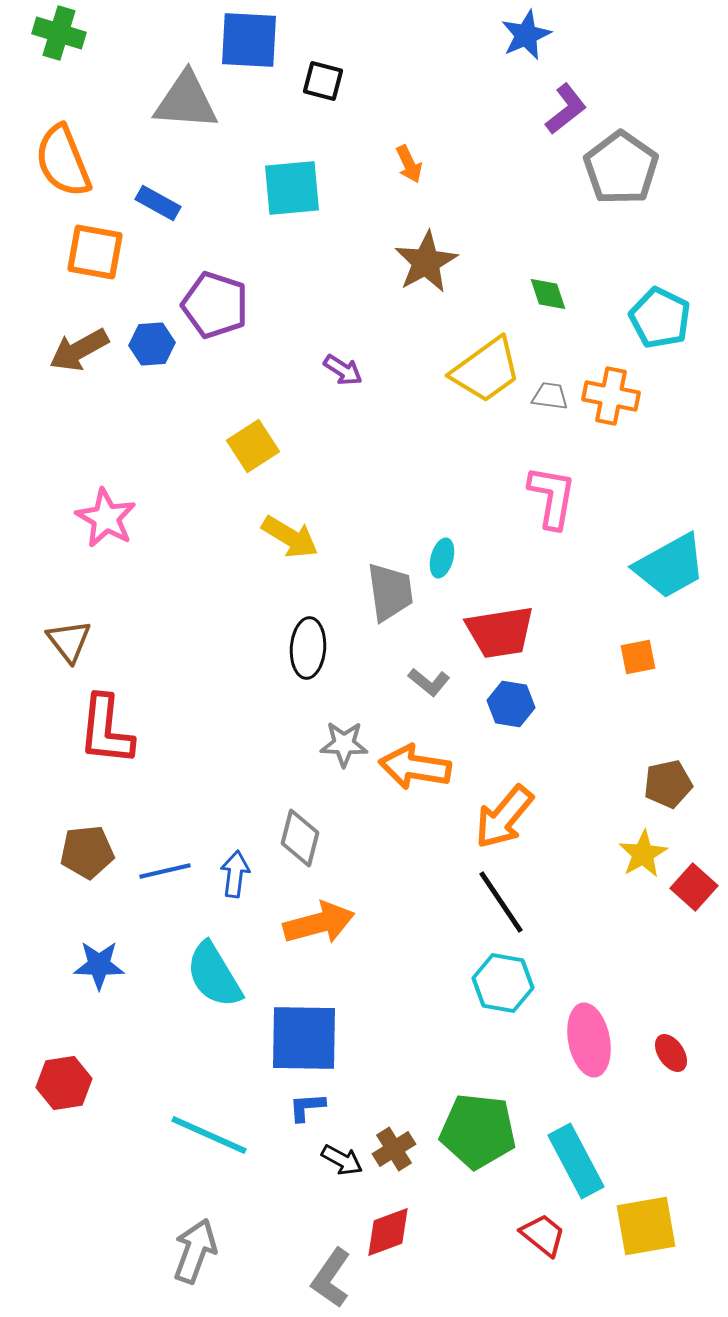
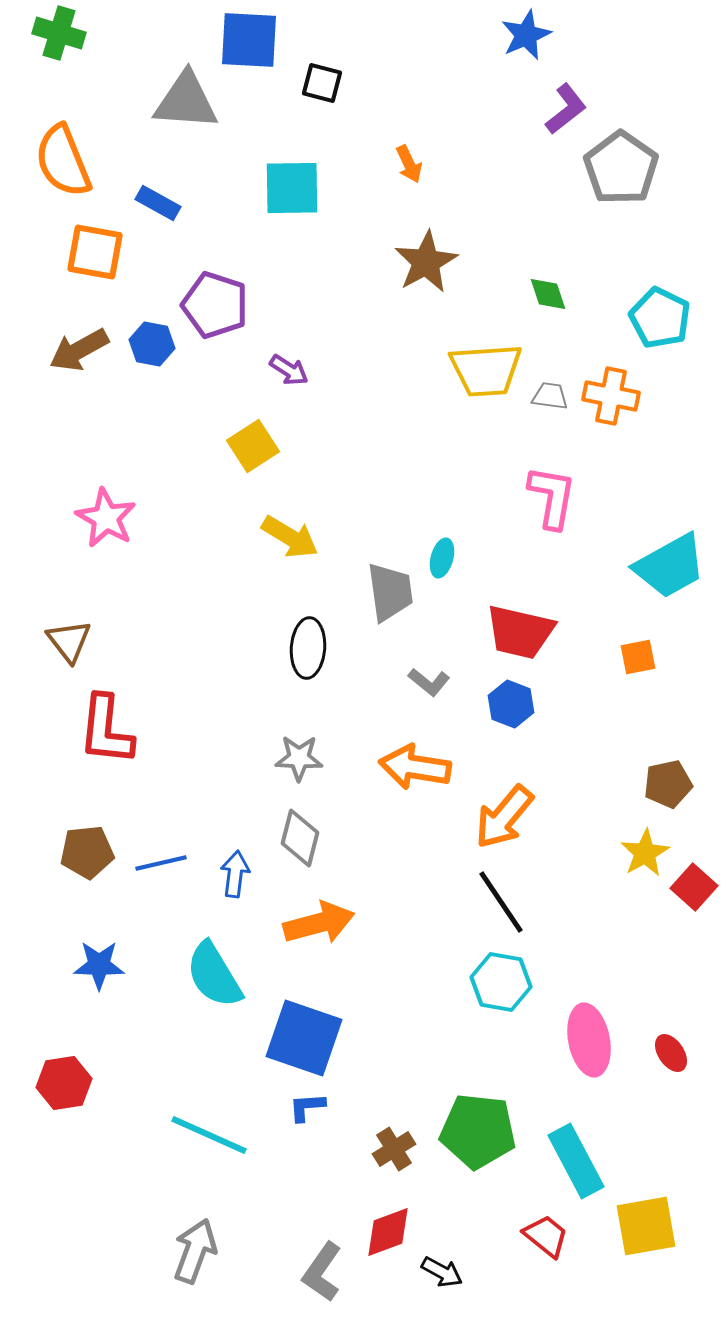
black square at (323, 81): moved 1 px left, 2 px down
cyan square at (292, 188): rotated 4 degrees clockwise
blue hexagon at (152, 344): rotated 15 degrees clockwise
purple arrow at (343, 370): moved 54 px left
yellow trapezoid at (486, 370): rotated 32 degrees clockwise
red trapezoid at (500, 632): moved 20 px right; rotated 22 degrees clockwise
blue hexagon at (511, 704): rotated 12 degrees clockwise
gray star at (344, 744): moved 45 px left, 14 px down
yellow star at (643, 854): moved 2 px right, 1 px up
blue line at (165, 871): moved 4 px left, 8 px up
cyan hexagon at (503, 983): moved 2 px left, 1 px up
blue square at (304, 1038): rotated 18 degrees clockwise
black arrow at (342, 1160): moved 100 px right, 112 px down
red trapezoid at (543, 1235): moved 3 px right, 1 px down
gray L-shape at (331, 1278): moved 9 px left, 6 px up
